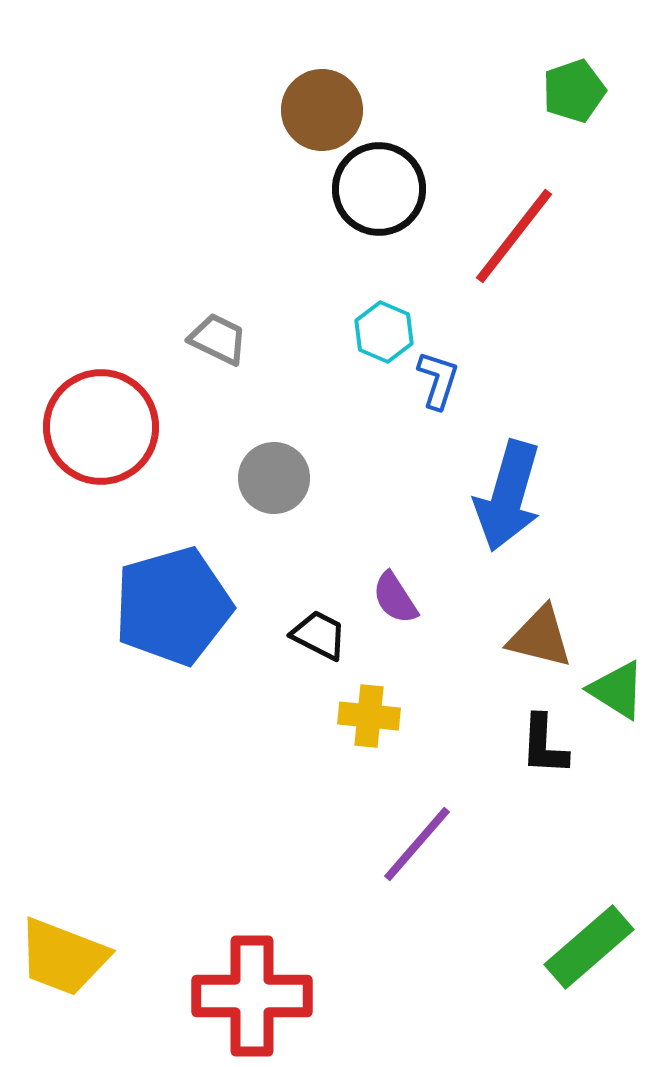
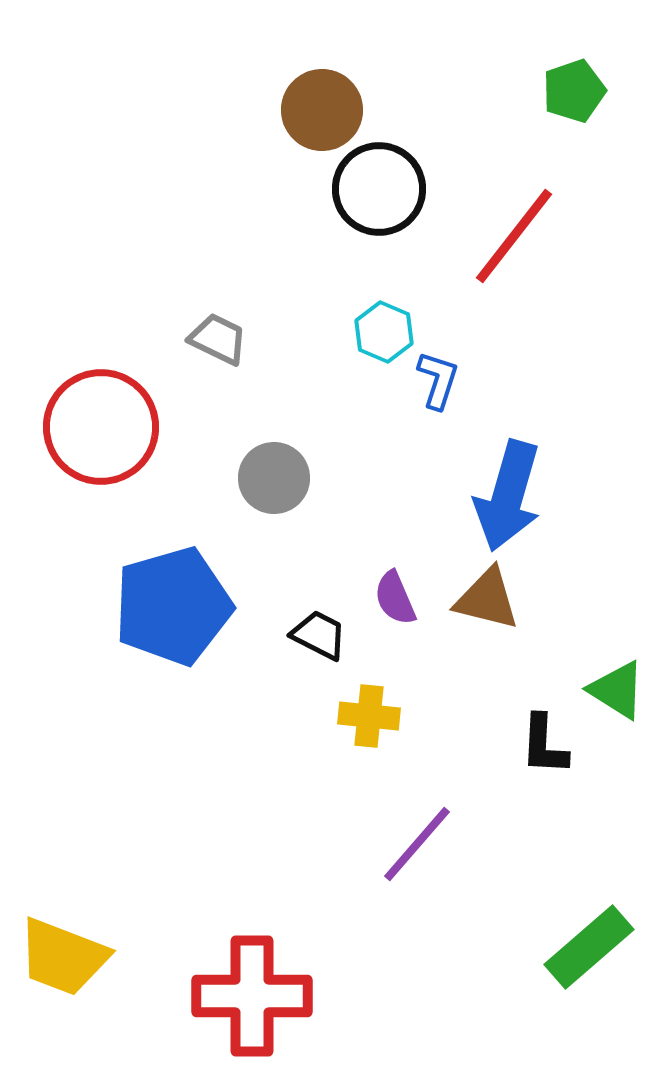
purple semicircle: rotated 10 degrees clockwise
brown triangle: moved 53 px left, 38 px up
